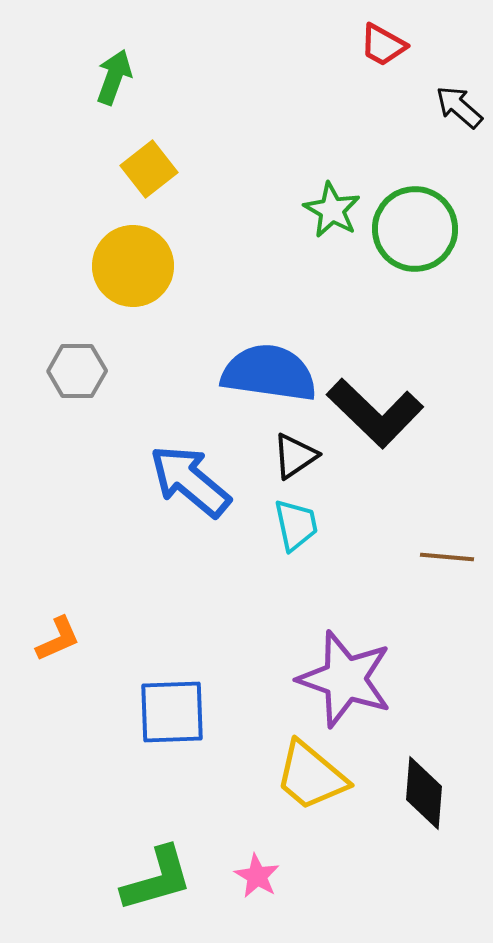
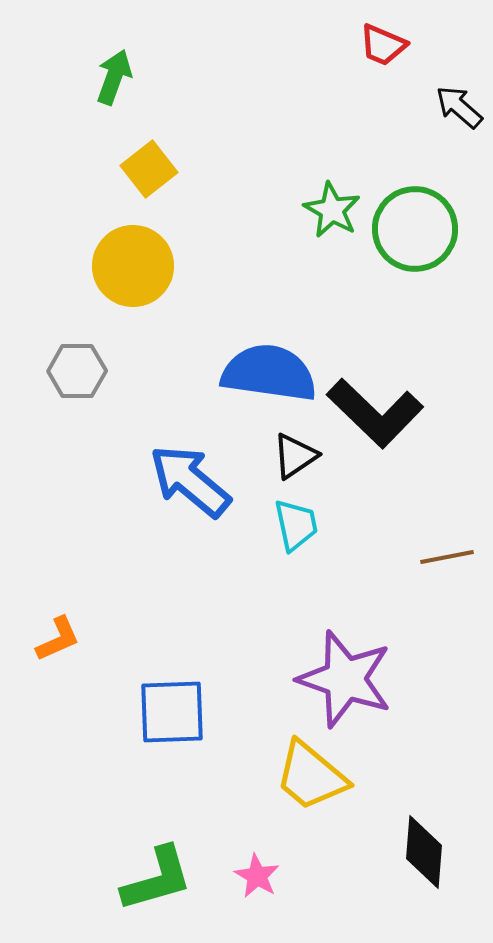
red trapezoid: rotated 6 degrees counterclockwise
brown line: rotated 16 degrees counterclockwise
black diamond: moved 59 px down
